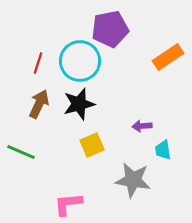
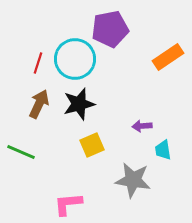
cyan circle: moved 5 px left, 2 px up
